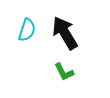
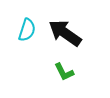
black arrow: rotated 24 degrees counterclockwise
